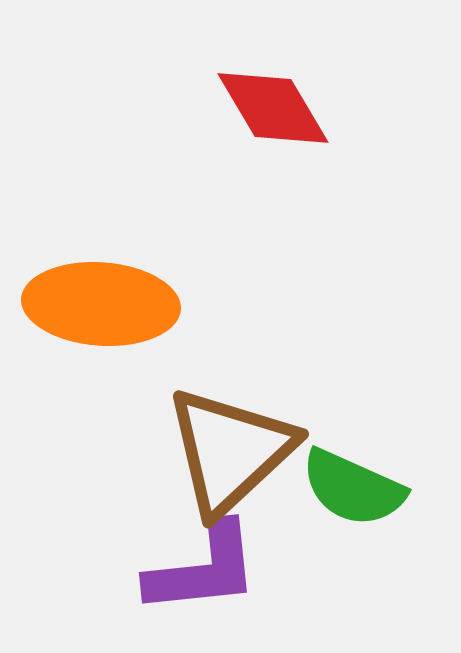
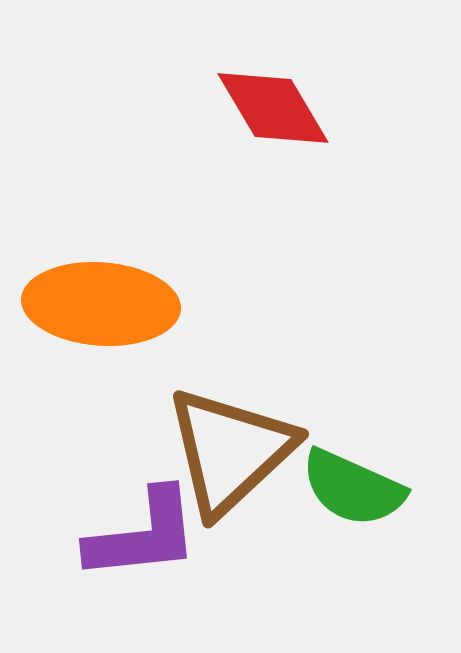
purple L-shape: moved 60 px left, 34 px up
